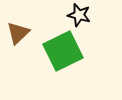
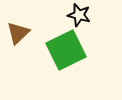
green square: moved 3 px right, 1 px up
